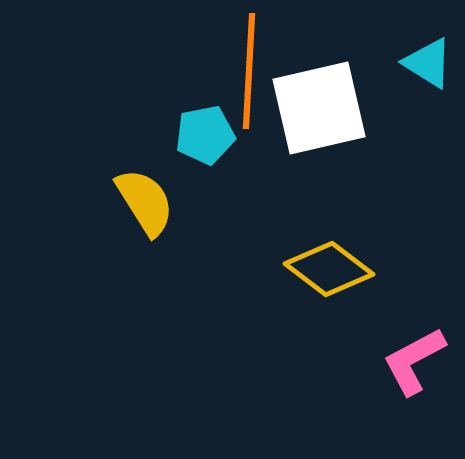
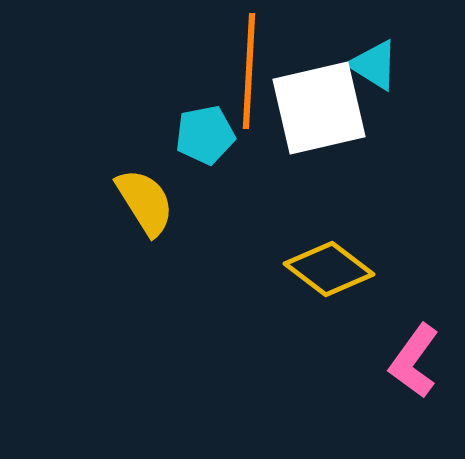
cyan triangle: moved 54 px left, 2 px down
pink L-shape: rotated 26 degrees counterclockwise
